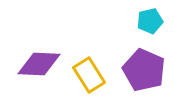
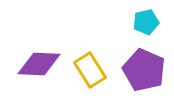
cyan pentagon: moved 4 px left, 1 px down
yellow rectangle: moved 1 px right, 5 px up
